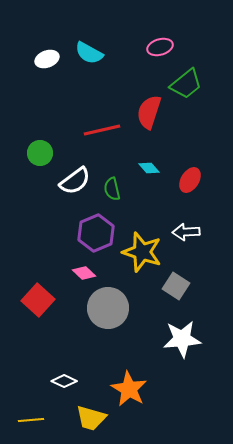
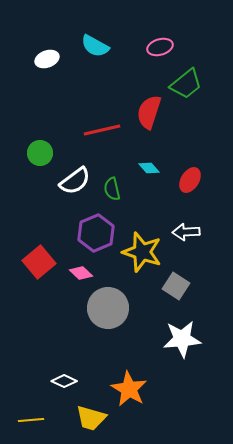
cyan semicircle: moved 6 px right, 7 px up
pink diamond: moved 3 px left
red square: moved 1 px right, 38 px up; rotated 8 degrees clockwise
